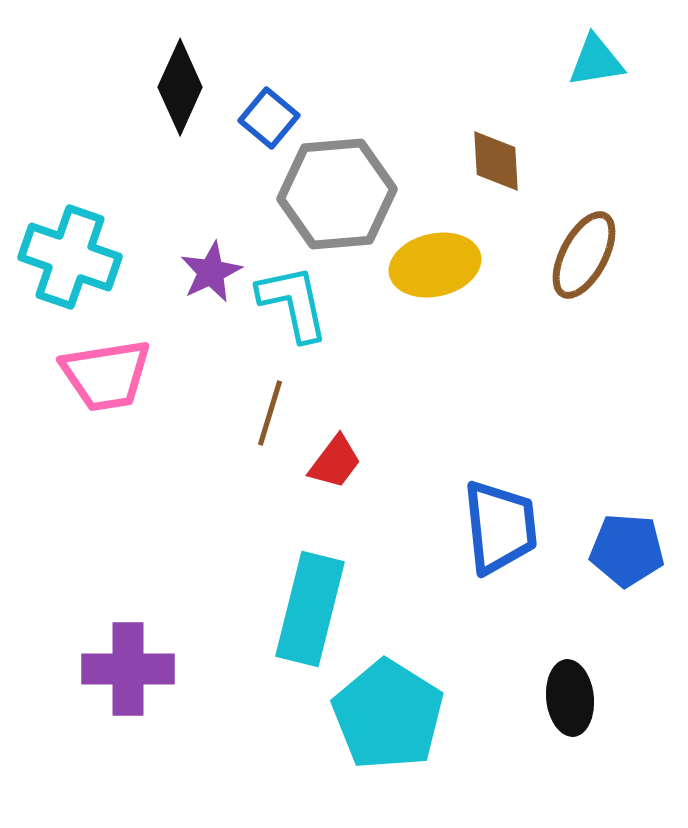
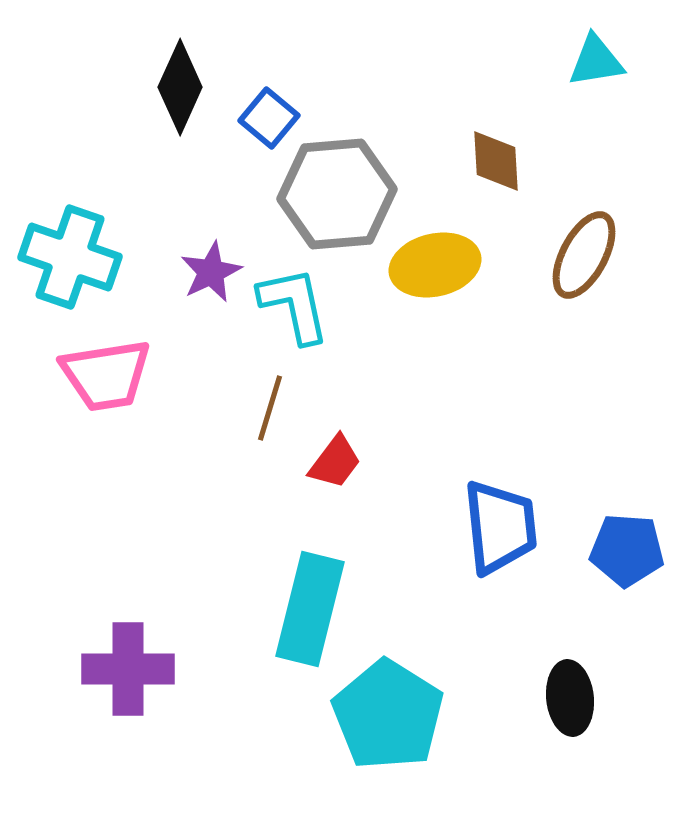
cyan L-shape: moved 1 px right, 2 px down
brown line: moved 5 px up
